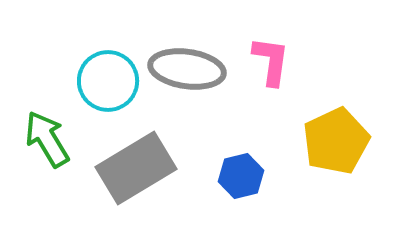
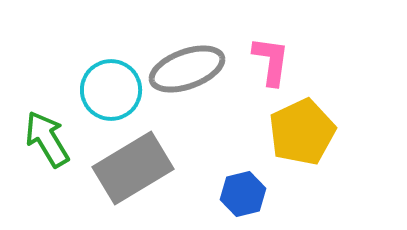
gray ellipse: rotated 28 degrees counterclockwise
cyan circle: moved 3 px right, 9 px down
yellow pentagon: moved 34 px left, 9 px up
gray rectangle: moved 3 px left
blue hexagon: moved 2 px right, 18 px down
